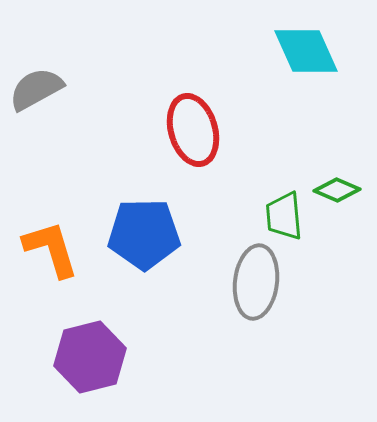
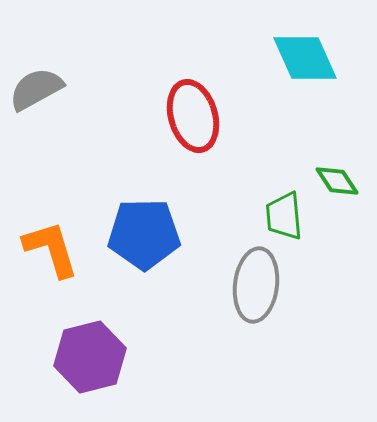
cyan diamond: moved 1 px left, 7 px down
red ellipse: moved 14 px up
green diamond: moved 9 px up; rotated 33 degrees clockwise
gray ellipse: moved 3 px down
